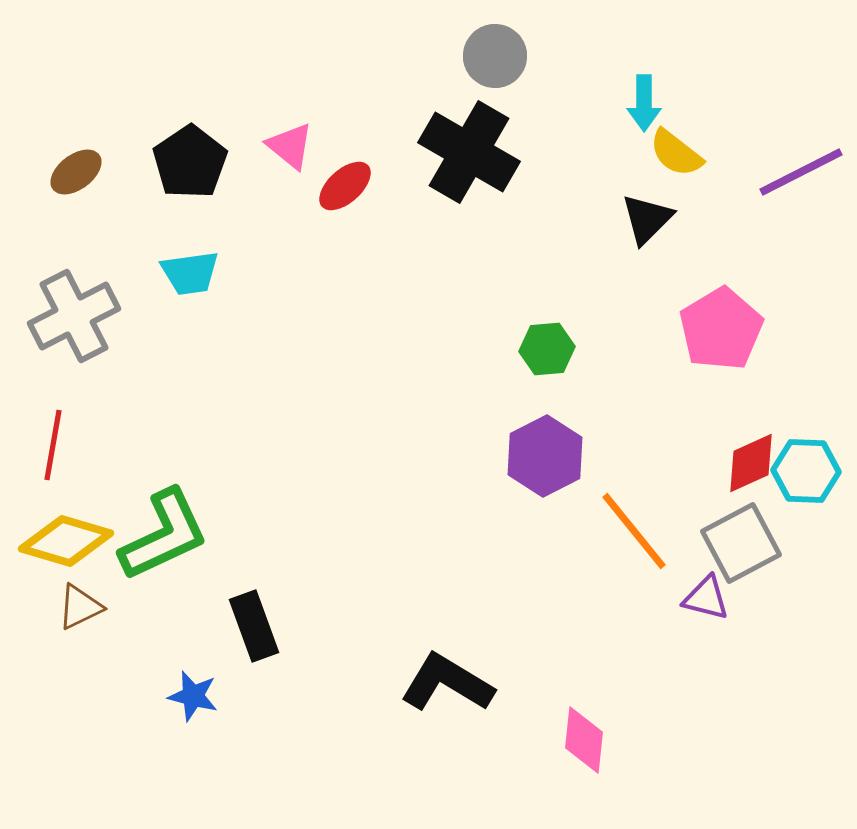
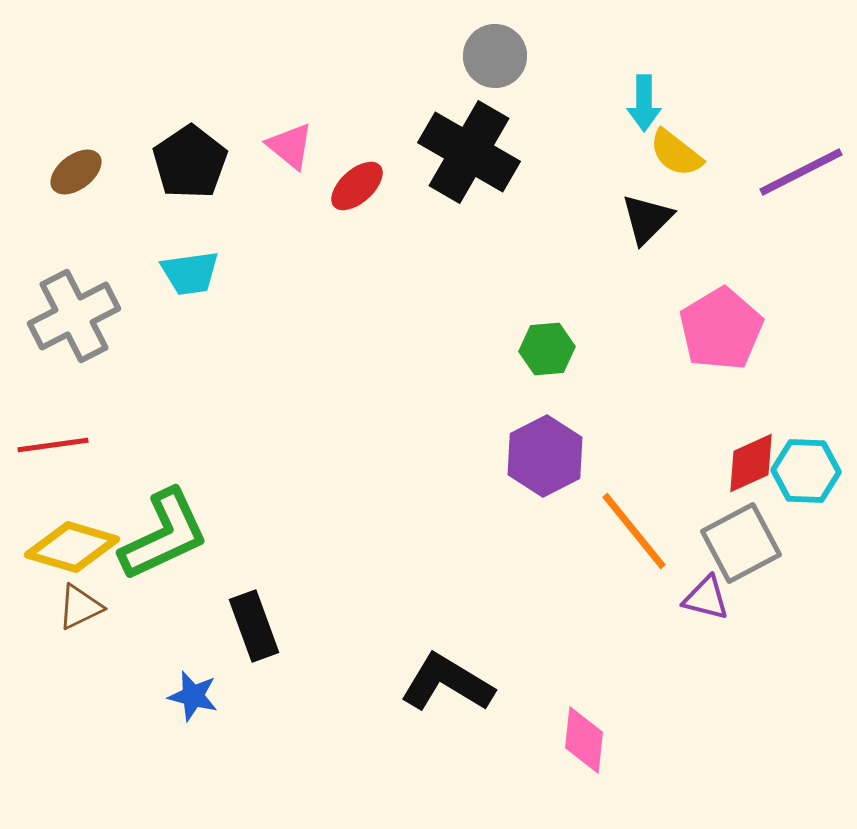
red ellipse: moved 12 px right
red line: rotated 72 degrees clockwise
yellow diamond: moved 6 px right, 6 px down
